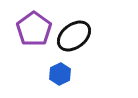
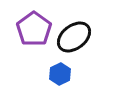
black ellipse: moved 1 px down
